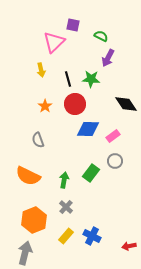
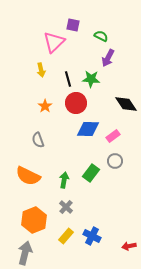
red circle: moved 1 px right, 1 px up
